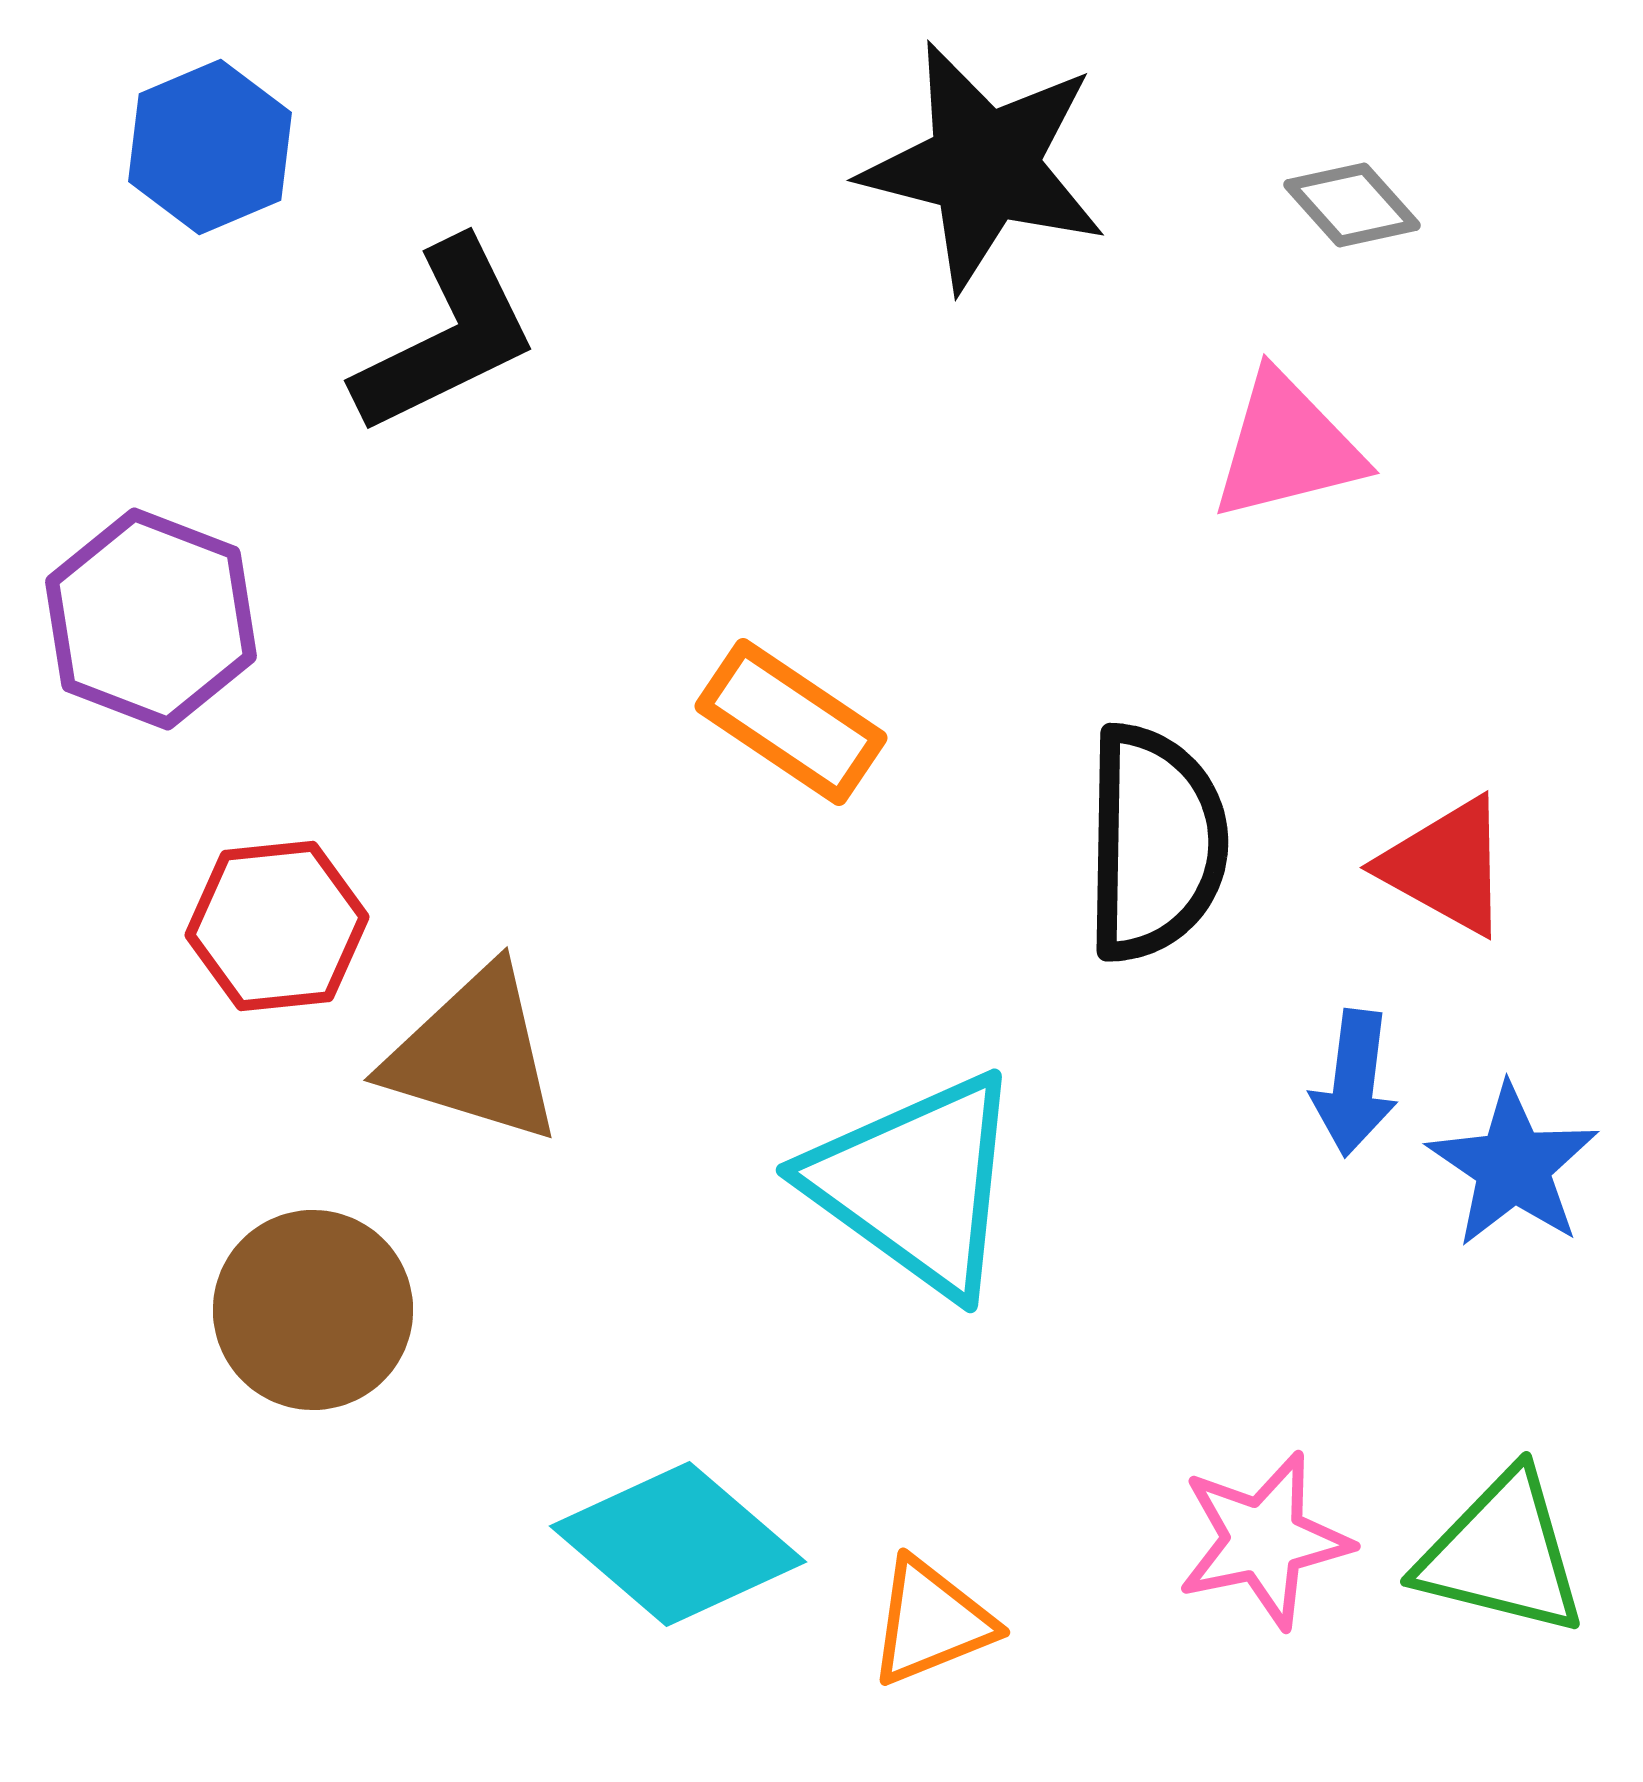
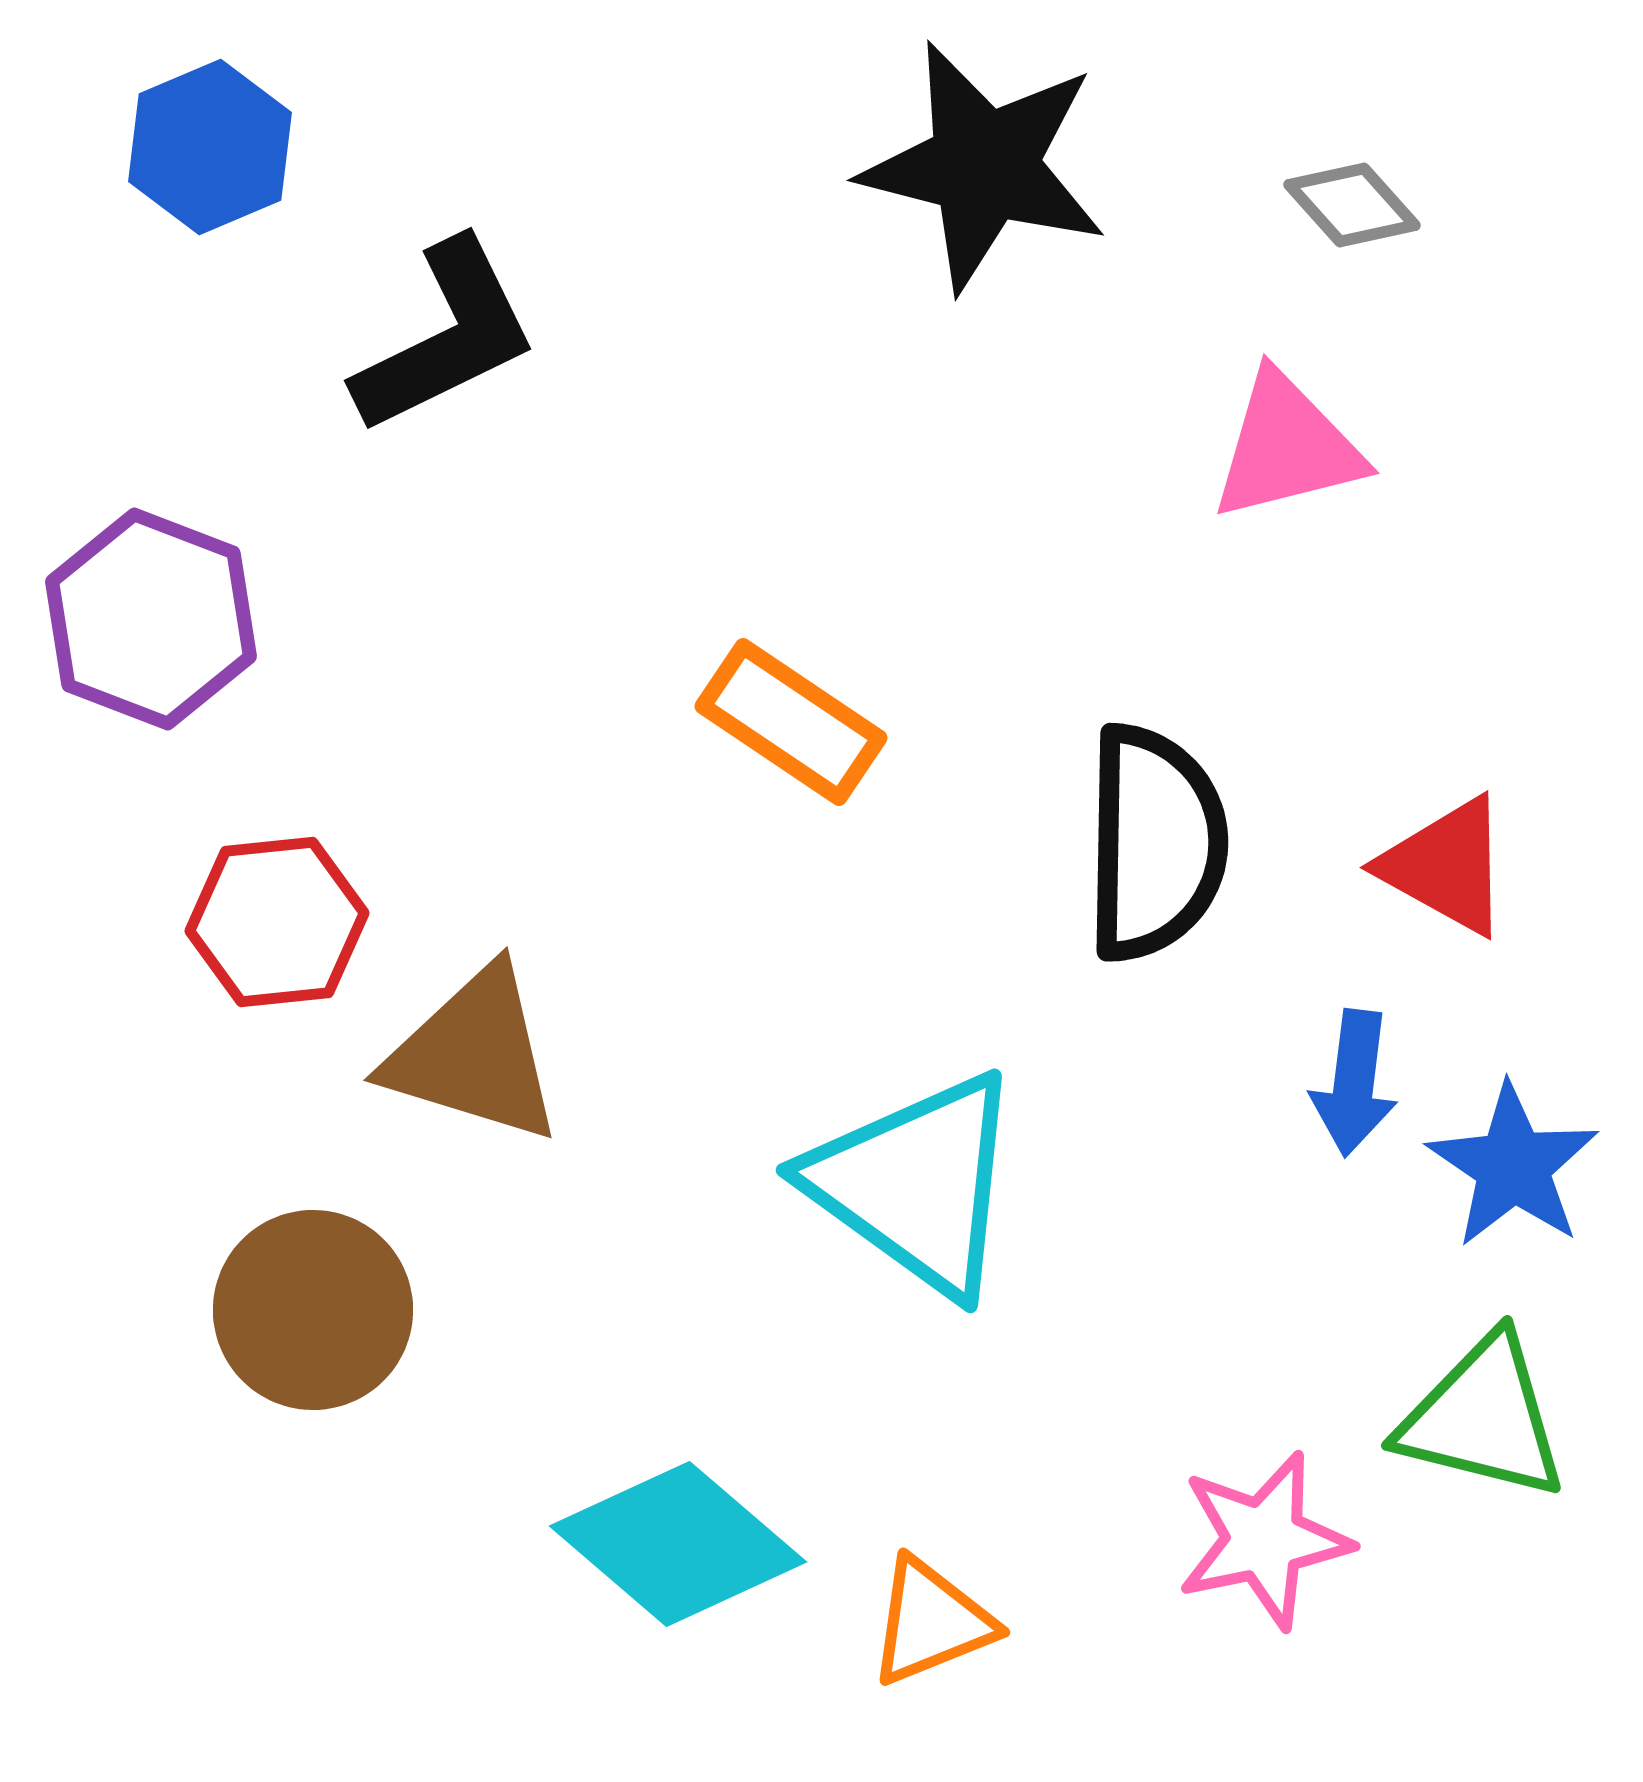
red hexagon: moved 4 px up
green triangle: moved 19 px left, 136 px up
